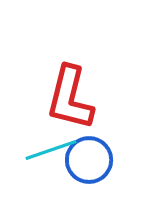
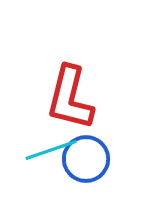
blue circle: moved 3 px left, 1 px up
